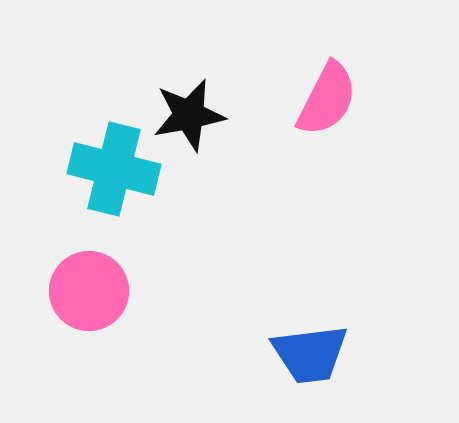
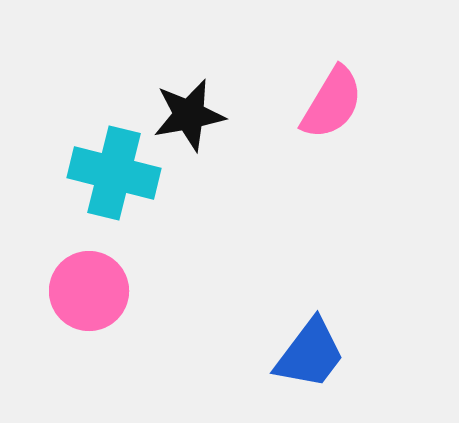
pink semicircle: moved 5 px right, 4 px down; rotated 4 degrees clockwise
cyan cross: moved 4 px down
blue trapezoid: rotated 46 degrees counterclockwise
